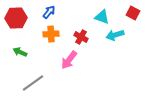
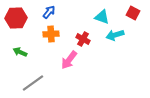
red cross: moved 2 px right, 2 px down
